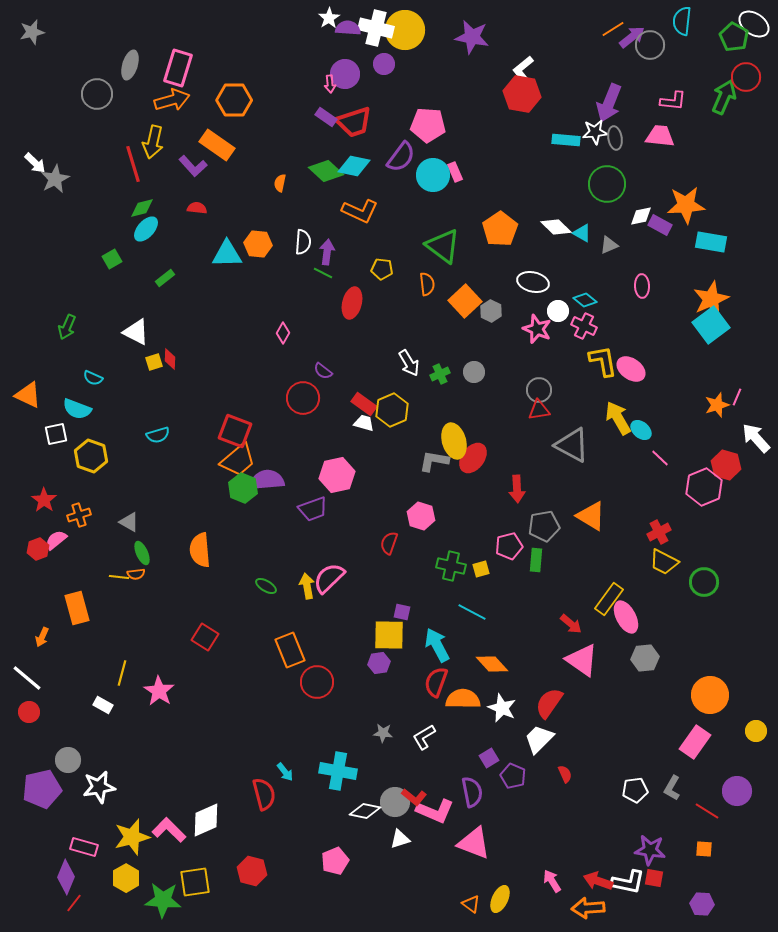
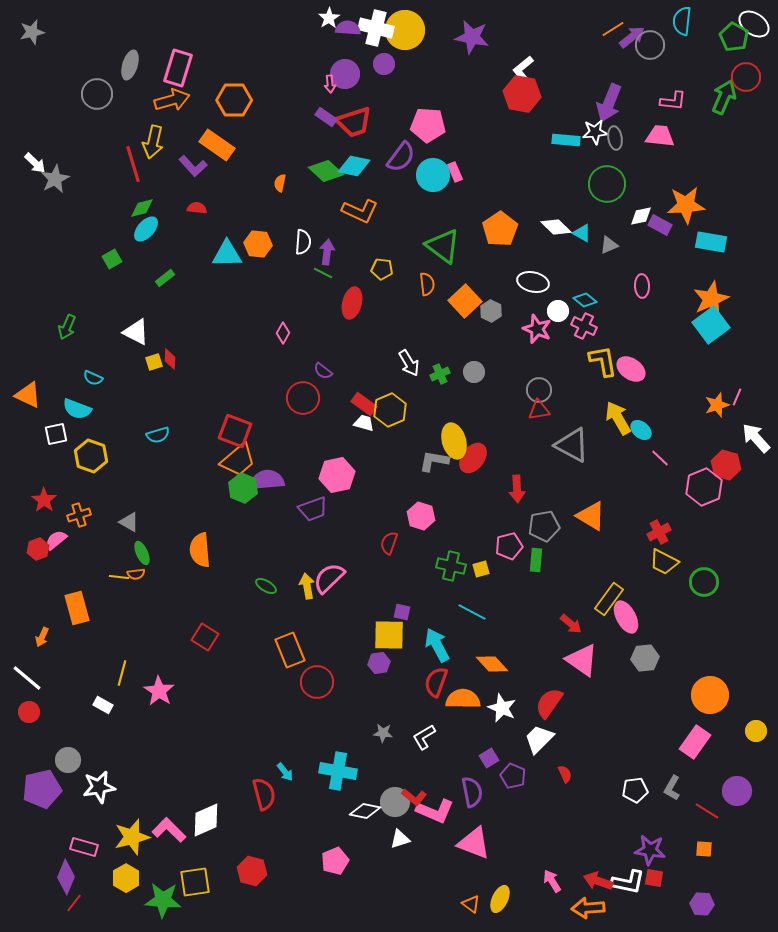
yellow hexagon at (392, 410): moved 2 px left
